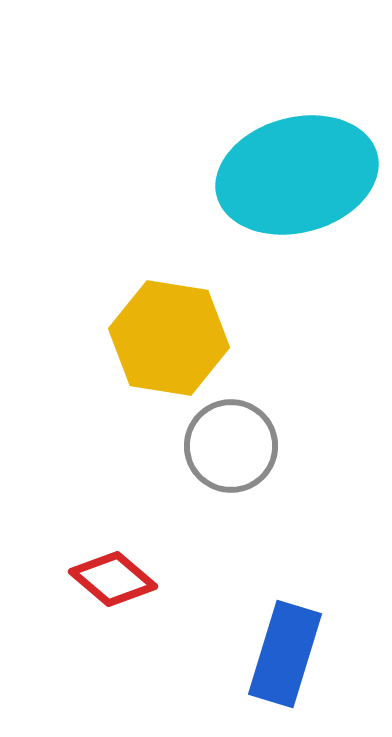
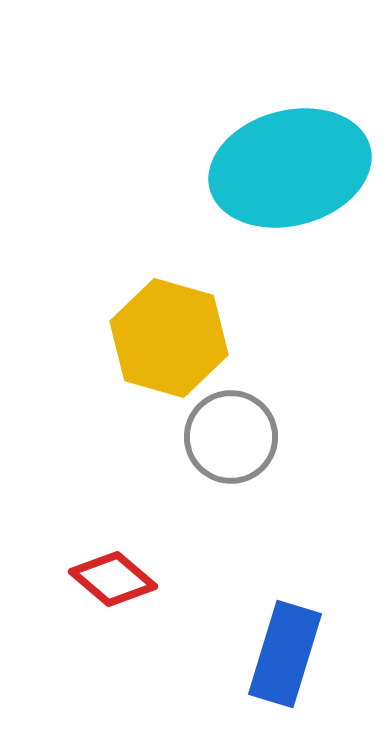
cyan ellipse: moved 7 px left, 7 px up
yellow hexagon: rotated 7 degrees clockwise
gray circle: moved 9 px up
